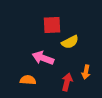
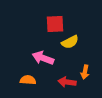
red square: moved 3 px right, 1 px up
orange arrow: moved 1 px left
red arrow: rotated 96 degrees counterclockwise
